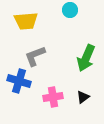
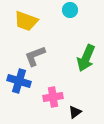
yellow trapezoid: rotated 25 degrees clockwise
black triangle: moved 8 px left, 15 px down
